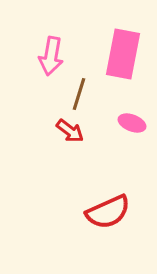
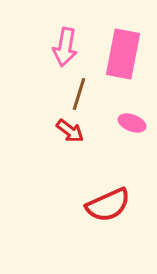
pink arrow: moved 14 px right, 9 px up
red semicircle: moved 7 px up
